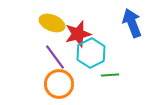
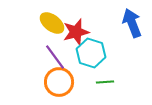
yellow ellipse: rotated 15 degrees clockwise
red star: moved 2 px left, 2 px up
cyan hexagon: rotated 16 degrees counterclockwise
green line: moved 5 px left, 7 px down
orange circle: moved 2 px up
